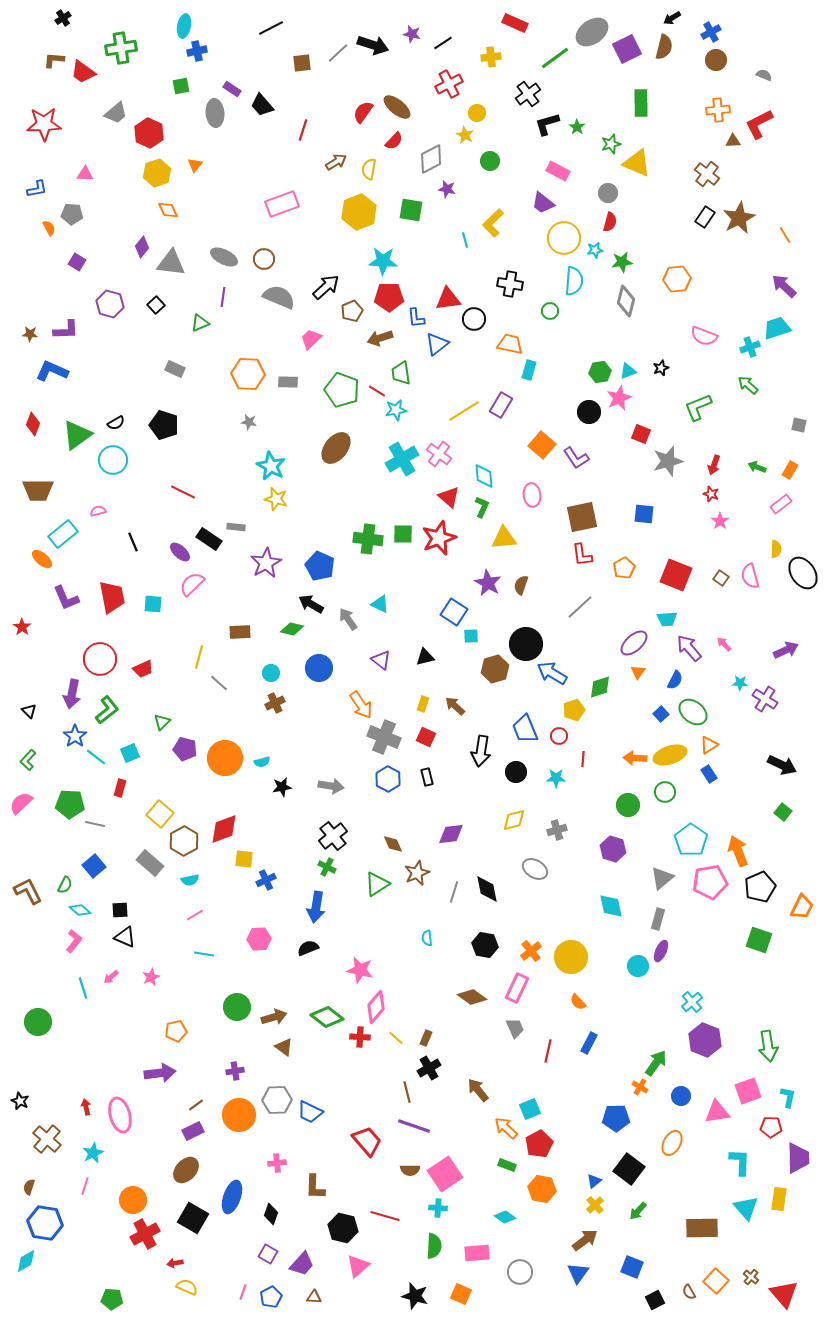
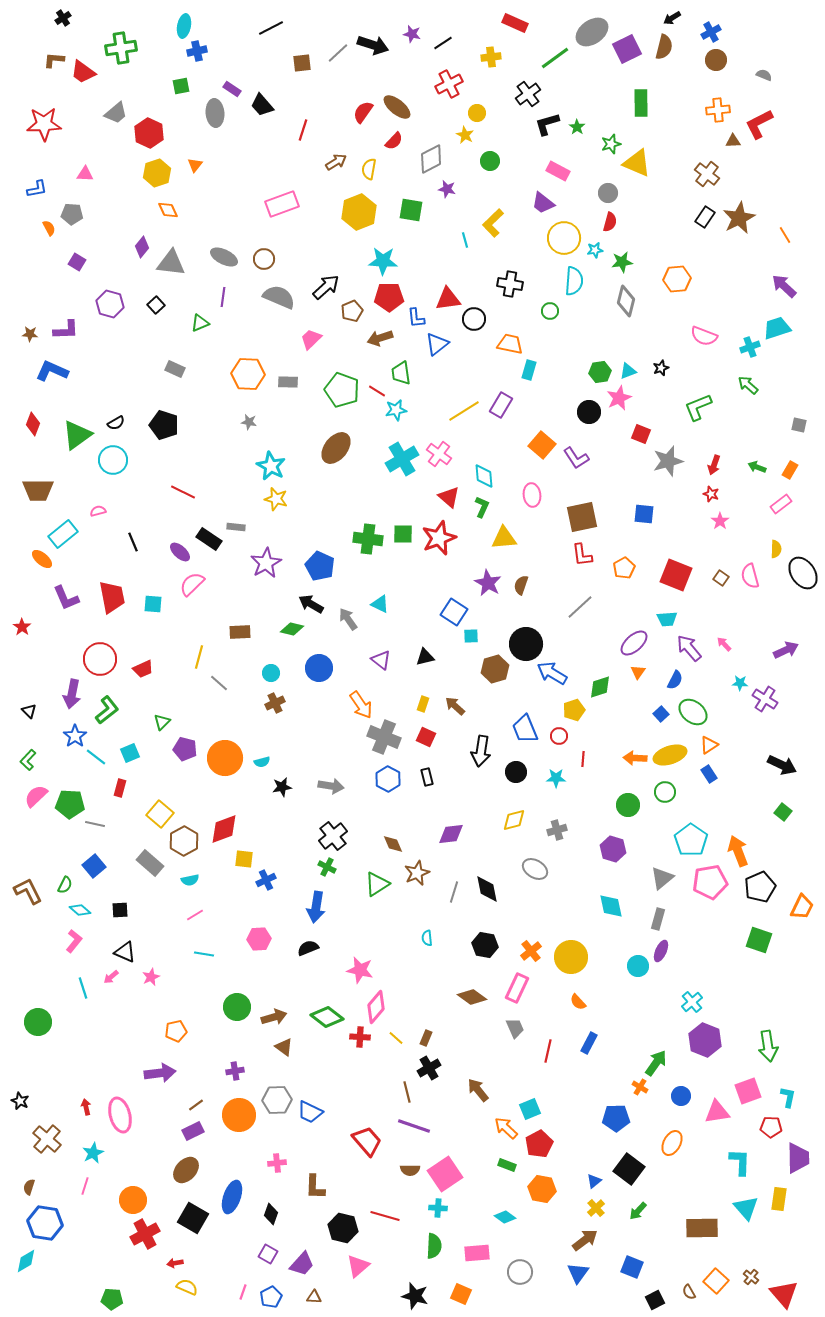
pink semicircle at (21, 803): moved 15 px right, 7 px up
black triangle at (125, 937): moved 15 px down
yellow cross at (595, 1205): moved 1 px right, 3 px down
